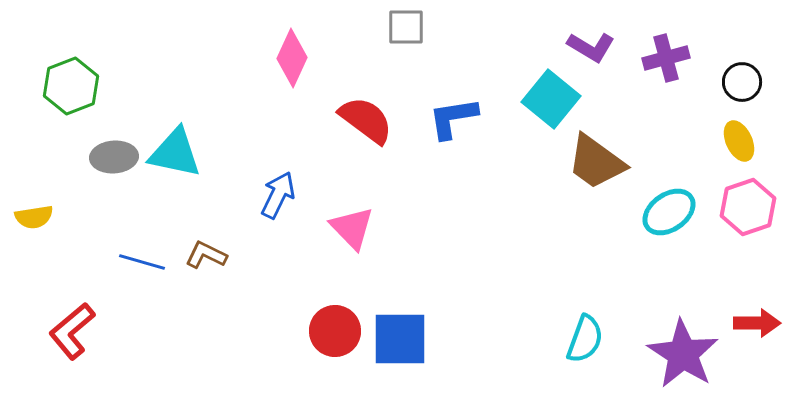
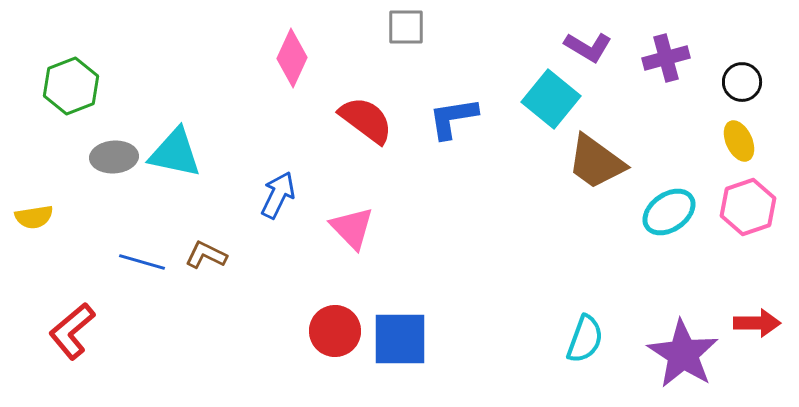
purple L-shape: moved 3 px left
